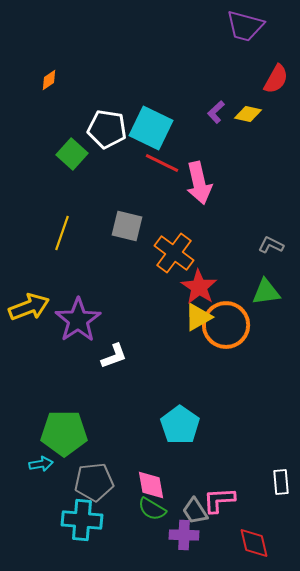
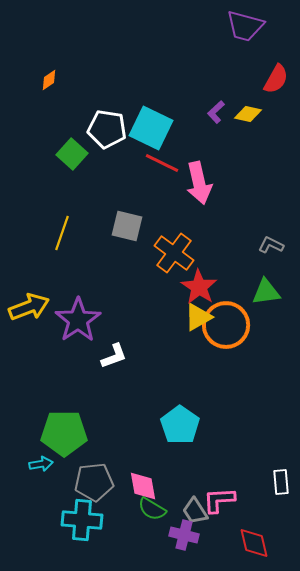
pink diamond: moved 8 px left, 1 px down
purple cross: rotated 12 degrees clockwise
